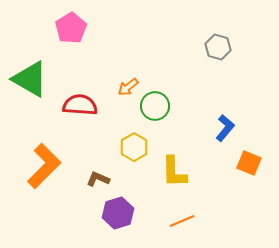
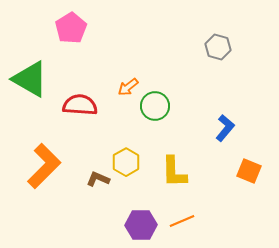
yellow hexagon: moved 8 px left, 15 px down
orange square: moved 8 px down
purple hexagon: moved 23 px right, 12 px down; rotated 16 degrees clockwise
